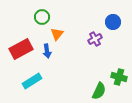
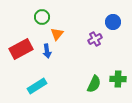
green cross: moved 1 px left, 2 px down; rotated 14 degrees counterclockwise
cyan rectangle: moved 5 px right, 5 px down
green semicircle: moved 5 px left, 7 px up
